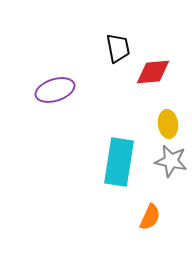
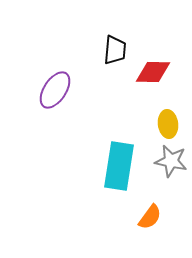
black trapezoid: moved 3 px left, 2 px down; rotated 16 degrees clockwise
red diamond: rotated 6 degrees clockwise
purple ellipse: rotated 39 degrees counterclockwise
cyan rectangle: moved 4 px down
orange semicircle: rotated 12 degrees clockwise
